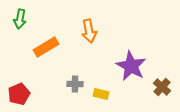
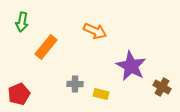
green arrow: moved 2 px right, 3 px down
orange arrow: moved 6 px right; rotated 55 degrees counterclockwise
orange rectangle: rotated 20 degrees counterclockwise
brown cross: rotated 12 degrees counterclockwise
